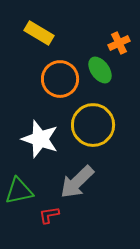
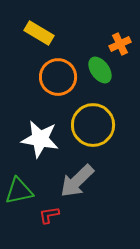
orange cross: moved 1 px right, 1 px down
orange circle: moved 2 px left, 2 px up
white star: rotated 9 degrees counterclockwise
gray arrow: moved 1 px up
